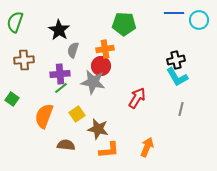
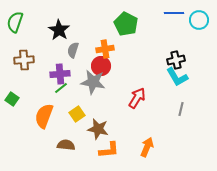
green pentagon: moved 2 px right; rotated 25 degrees clockwise
